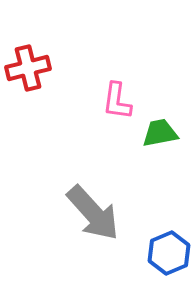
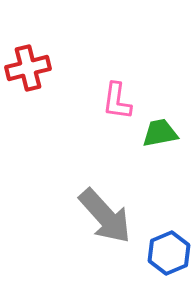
gray arrow: moved 12 px right, 3 px down
